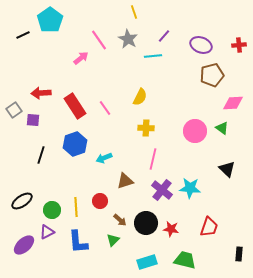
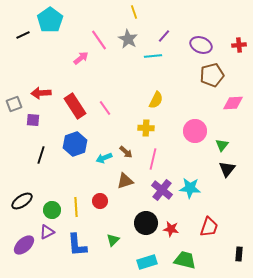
yellow semicircle at (140, 97): moved 16 px right, 3 px down
gray square at (14, 110): moved 6 px up; rotated 14 degrees clockwise
green triangle at (222, 128): moved 17 px down; rotated 32 degrees clockwise
black triangle at (227, 169): rotated 24 degrees clockwise
brown arrow at (120, 220): moved 6 px right, 68 px up
blue L-shape at (78, 242): moved 1 px left, 3 px down
